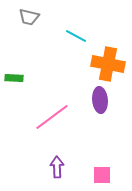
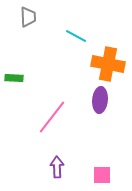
gray trapezoid: moved 1 px left; rotated 105 degrees counterclockwise
purple ellipse: rotated 10 degrees clockwise
pink line: rotated 15 degrees counterclockwise
